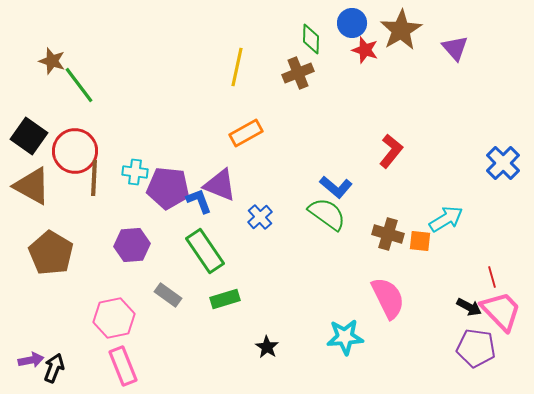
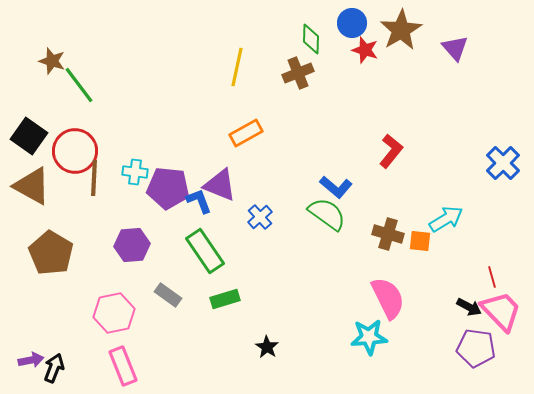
pink hexagon at (114, 318): moved 5 px up
cyan star at (345, 337): moved 24 px right
